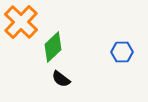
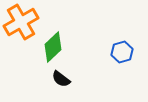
orange cross: rotated 16 degrees clockwise
blue hexagon: rotated 15 degrees counterclockwise
